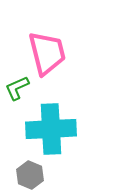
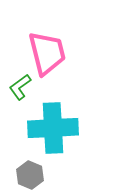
green L-shape: moved 3 px right, 1 px up; rotated 12 degrees counterclockwise
cyan cross: moved 2 px right, 1 px up
